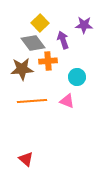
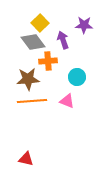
gray diamond: moved 1 px up
brown star: moved 6 px right, 10 px down
red triangle: rotated 28 degrees counterclockwise
